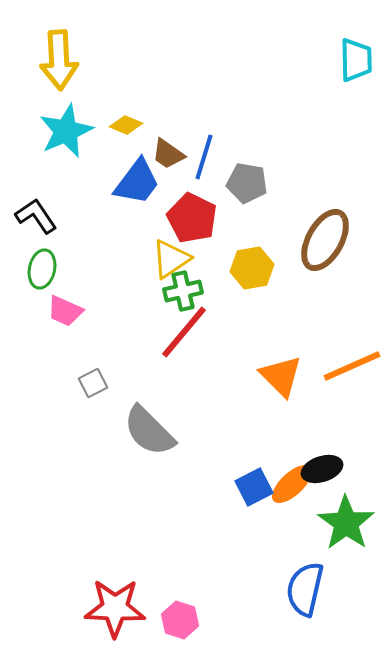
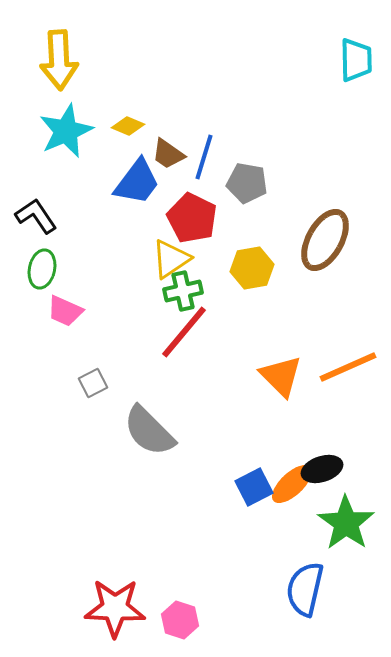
yellow diamond: moved 2 px right, 1 px down
orange line: moved 4 px left, 1 px down
